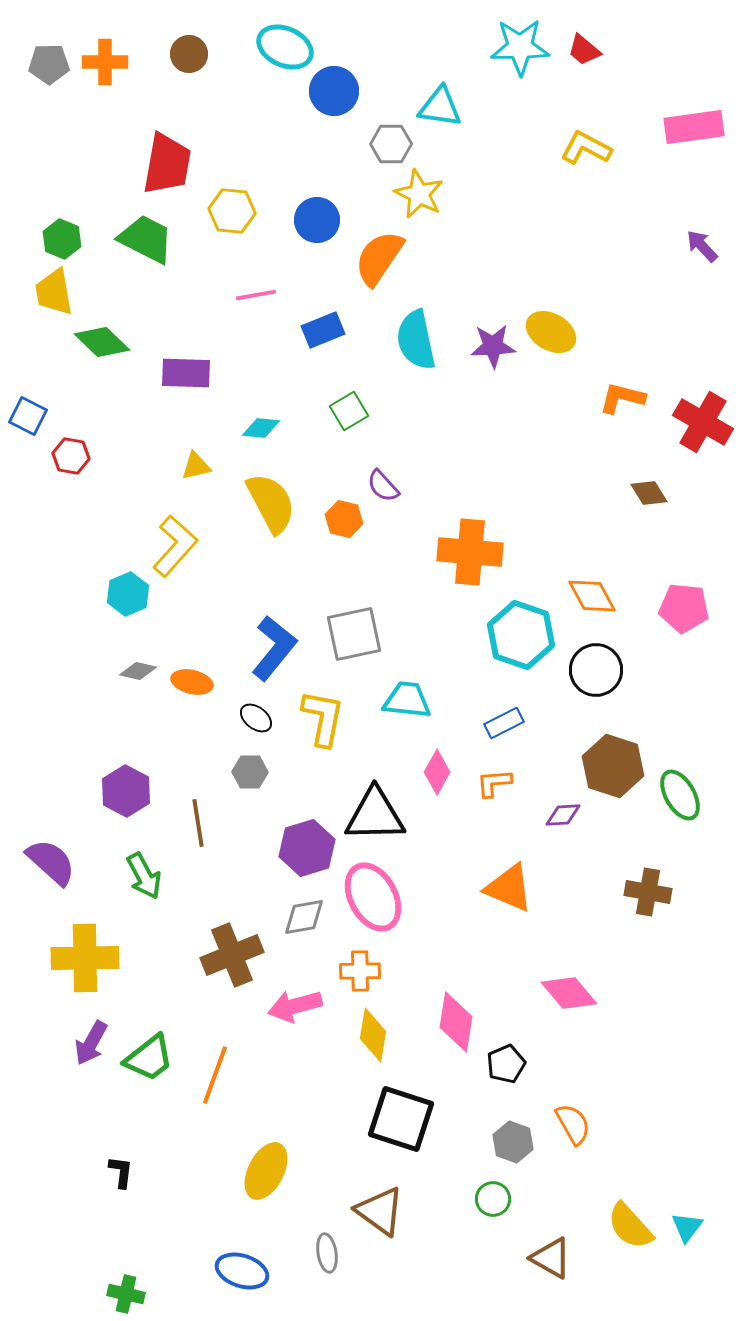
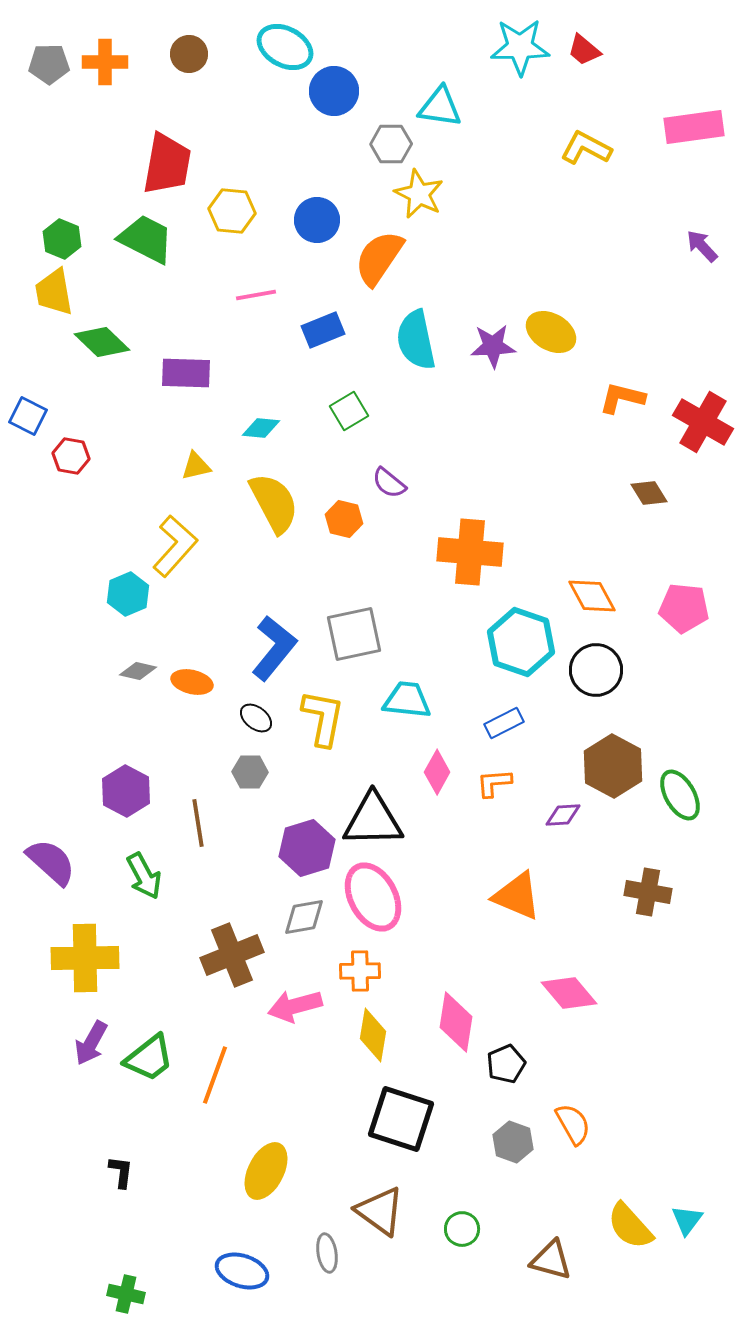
cyan ellipse at (285, 47): rotated 4 degrees clockwise
purple semicircle at (383, 486): moved 6 px right, 3 px up; rotated 9 degrees counterclockwise
yellow semicircle at (271, 503): moved 3 px right
cyan hexagon at (521, 635): moved 7 px down
brown hexagon at (613, 766): rotated 10 degrees clockwise
black triangle at (375, 815): moved 2 px left, 5 px down
orange triangle at (509, 888): moved 8 px right, 8 px down
green circle at (493, 1199): moved 31 px left, 30 px down
cyan triangle at (687, 1227): moved 7 px up
brown triangle at (551, 1258): moved 2 px down; rotated 15 degrees counterclockwise
